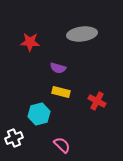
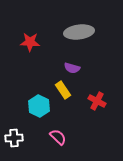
gray ellipse: moved 3 px left, 2 px up
purple semicircle: moved 14 px right
yellow rectangle: moved 2 px right, 2 px up; rotated 42 degrees clockwise
cyan hexagon: moved 8 px up; rotated 20 degrees counterclockwise
white cross: rotated 18 degrees clockwise
pink semicircle: moved 4 px left, 8 px up
